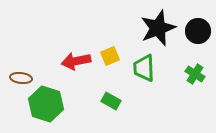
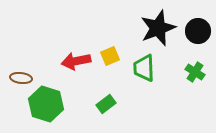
green cross: moved 2 px up
green rectangle: moved 5 px left, 3 px down; rotated 66 degrees counterclockwise
